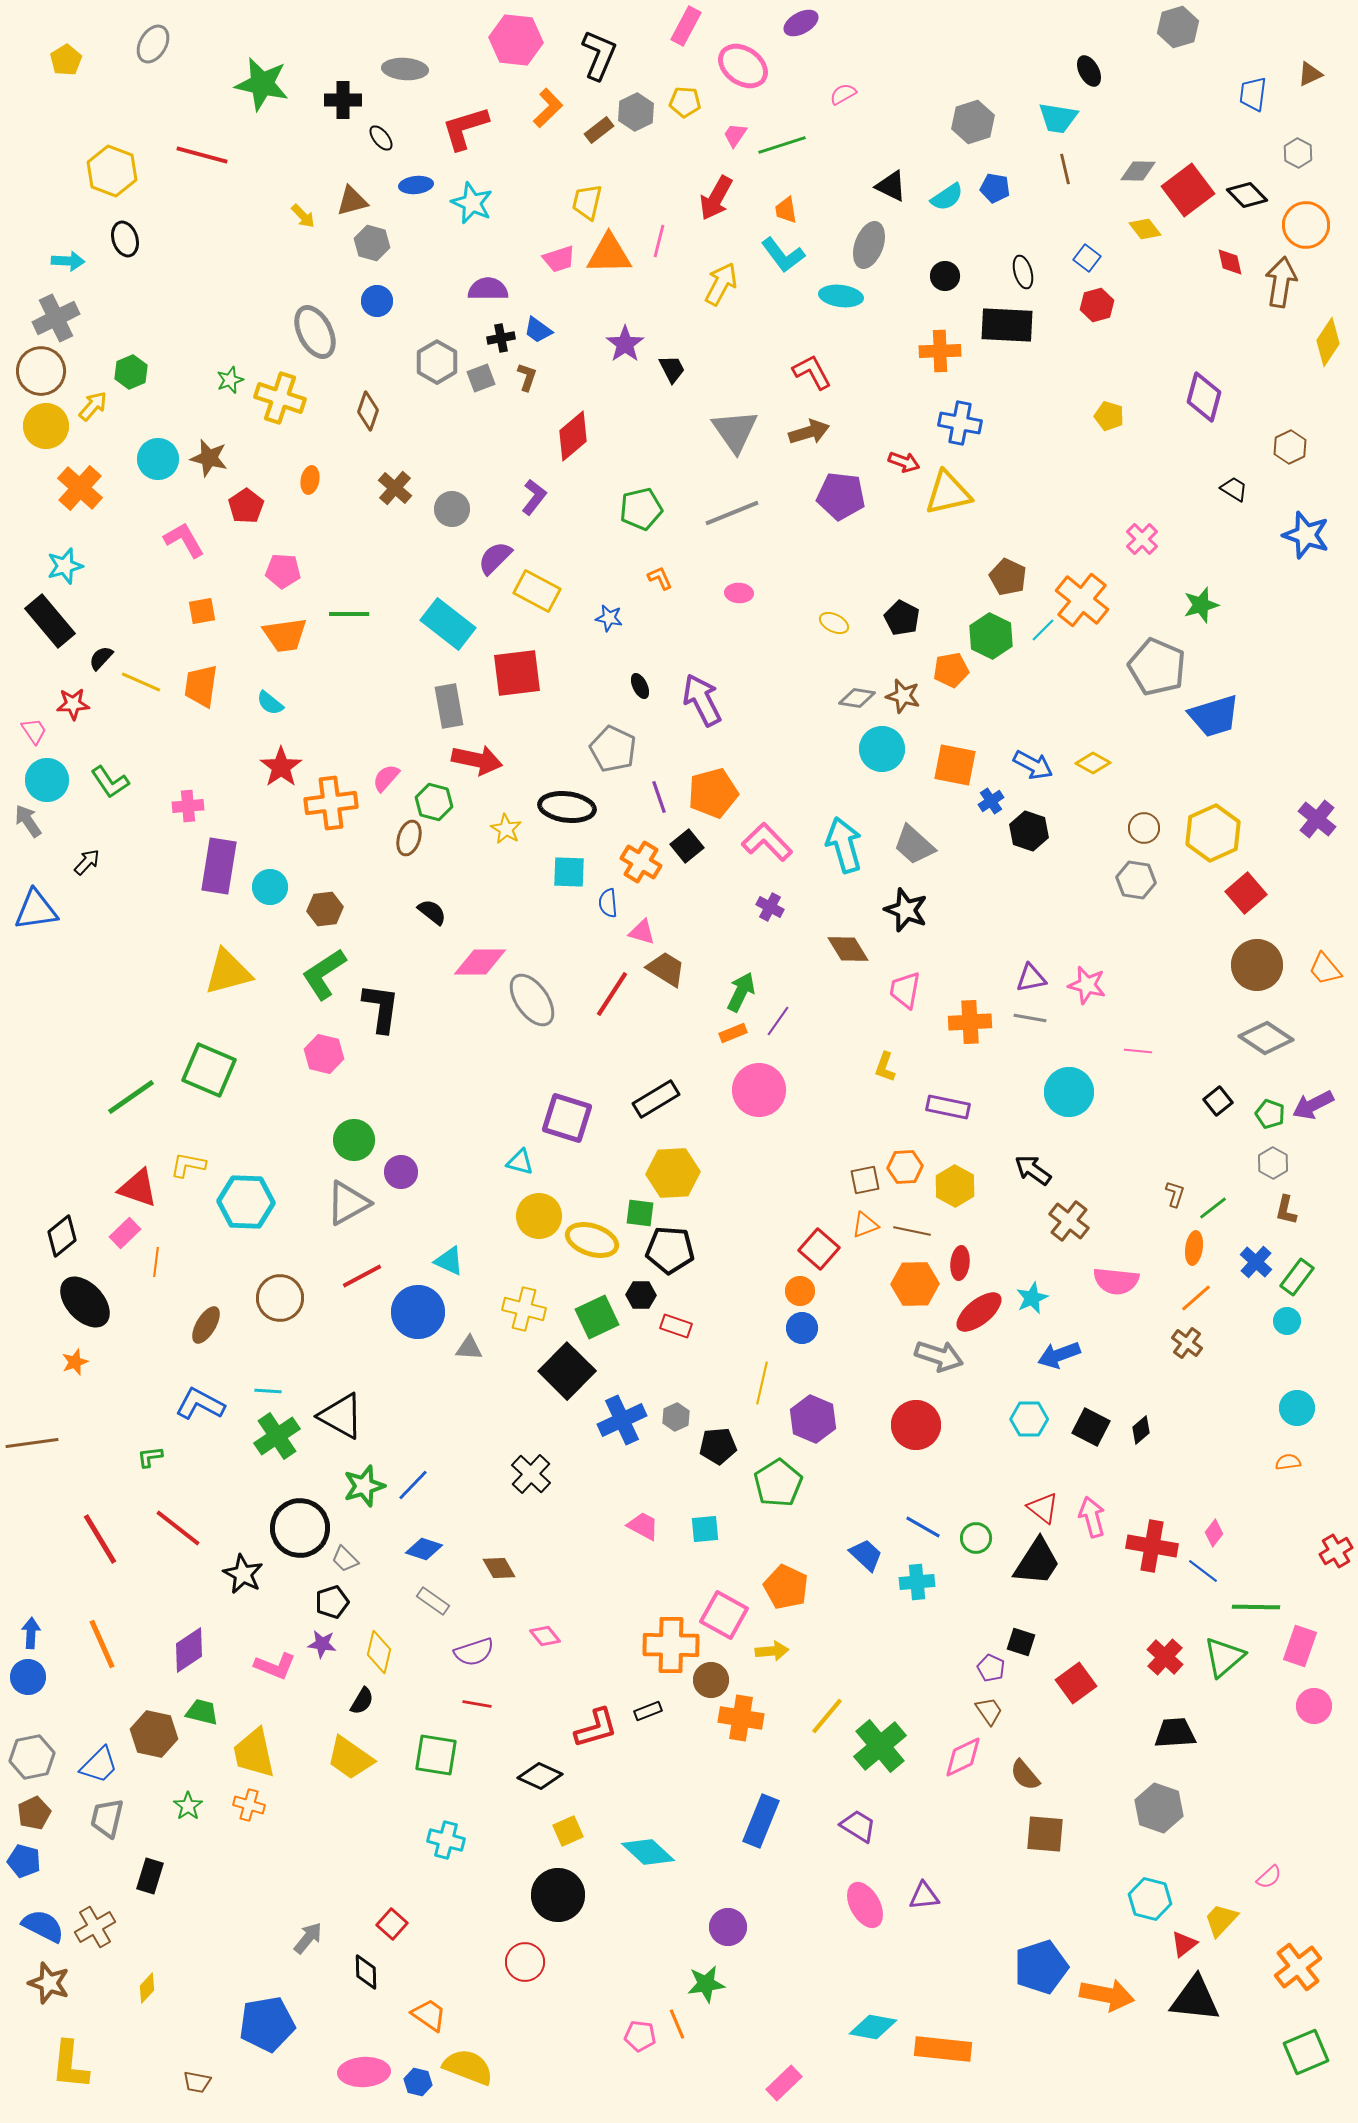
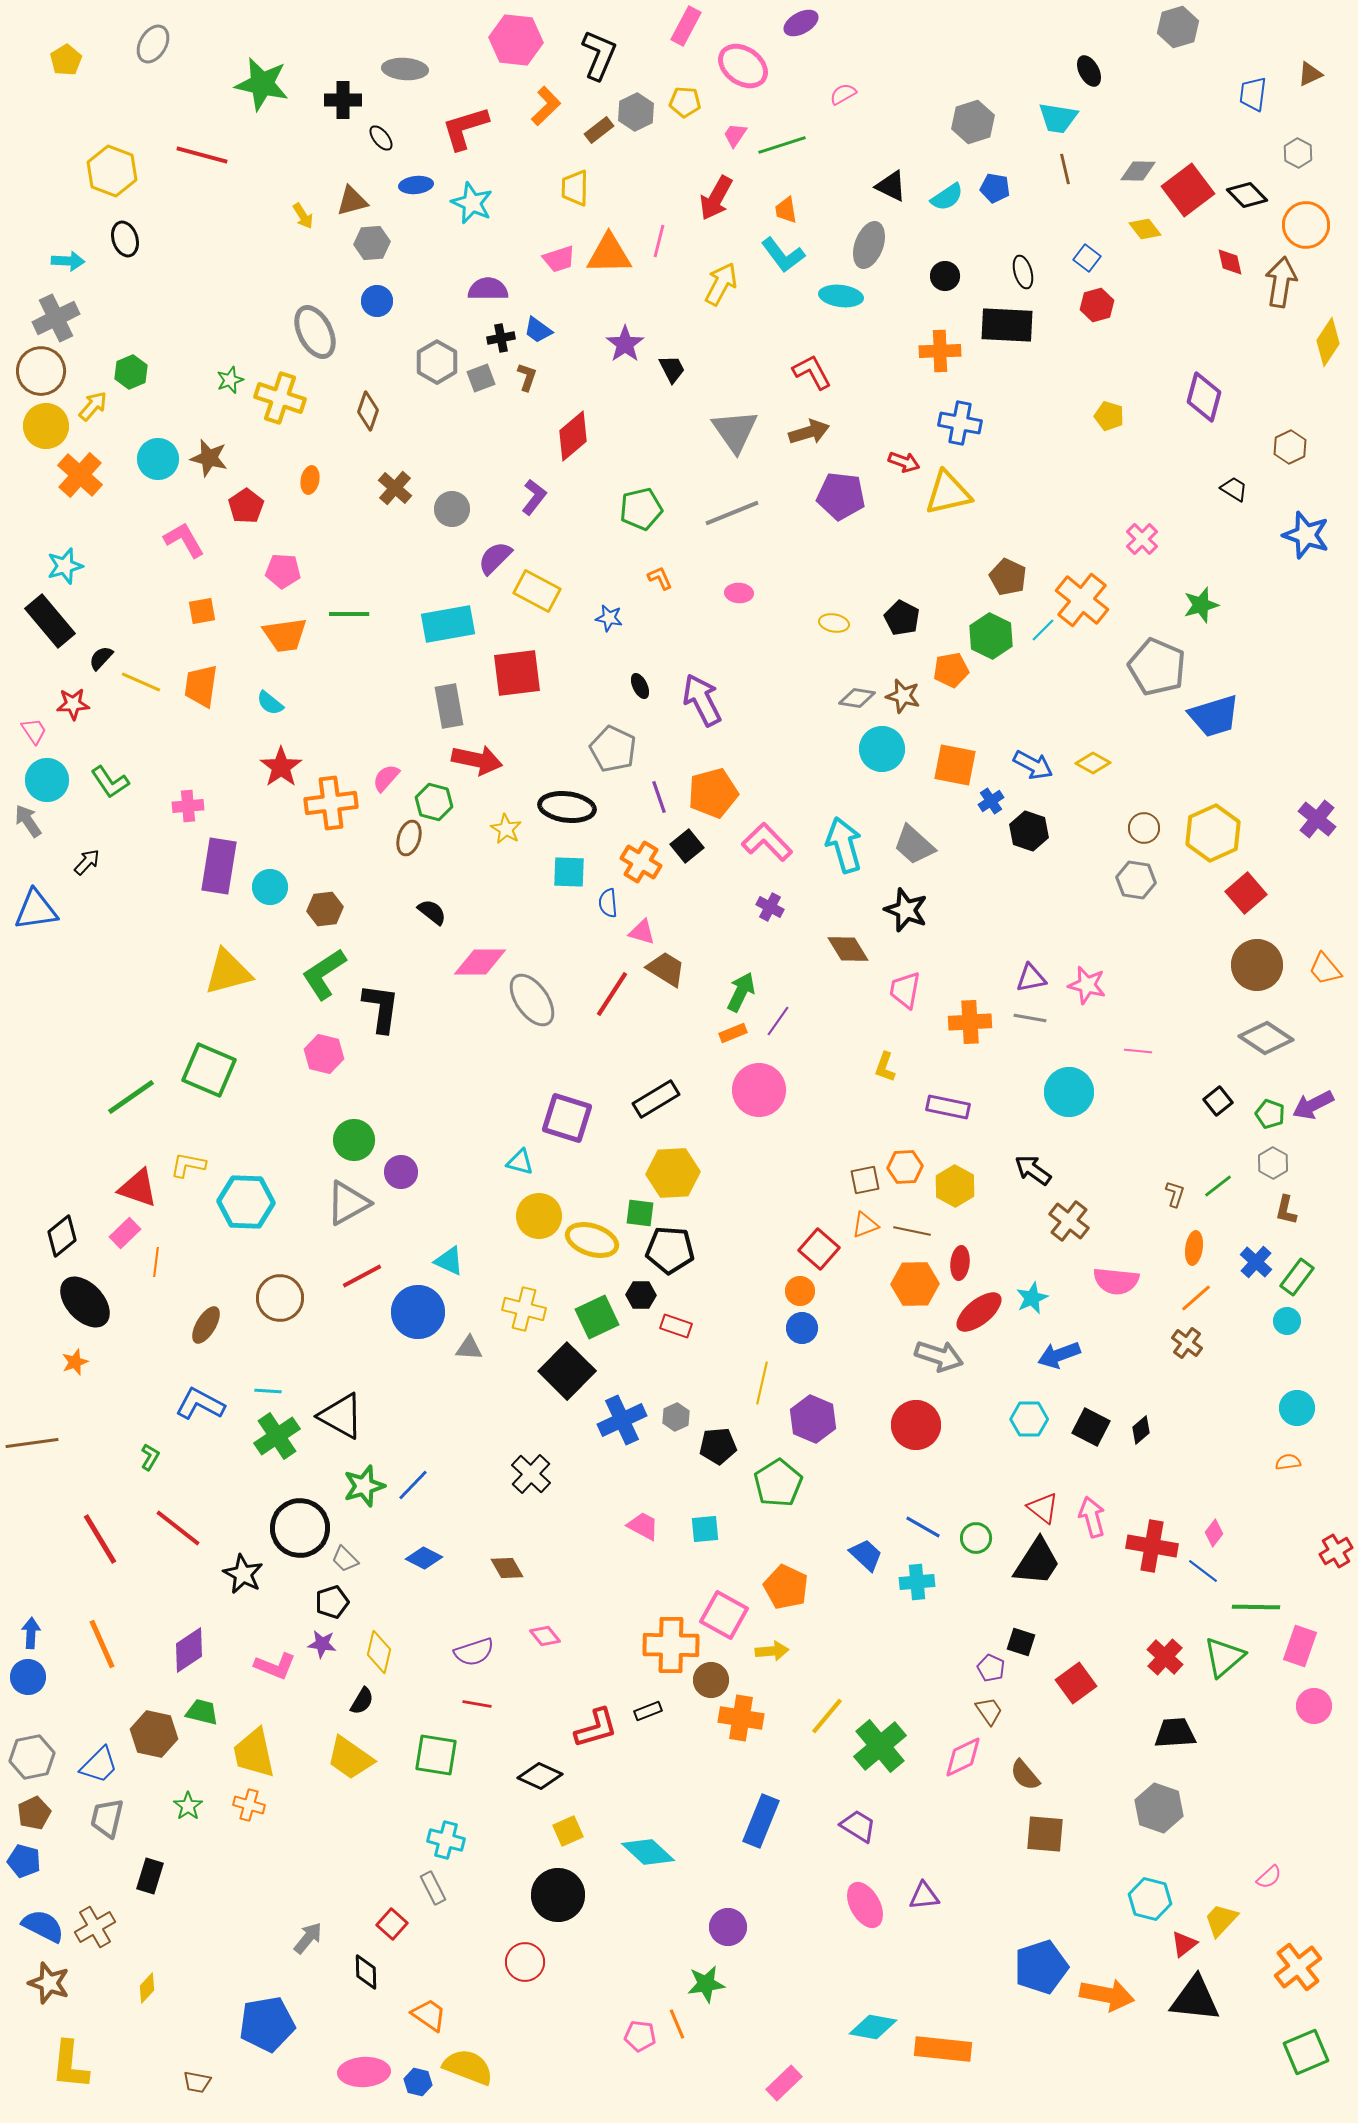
orange L-shape at (548, 108): moved 2 px left, 2 px up
yellow trapezoid at (587, 202): moved 12 px left, 14 px up; rotated 12 degrees counterclockwise
yellow arrow at (303, 216): rotated 12 degrees clockwise
gray hexagon at (372, 243): rotated 20 degrees counterclockwise
orange cross at (80, 488): moved 13 px up
yellow ellipse at (834, 623): rotated 16 degrees counterclockwise
cyan rectangle at (448, 624): rotated 48 degrees counterclockwise
green line at (1213, 1208): moved 5 px right, 22 px up
green L-shape at (150, 1457): rotated 128 degrees clockwise
blue diamond at (424, 1549): moved 9 px down; rotated 9 degrees clockwise
brown diamond at (499, 1568): moved 8 px right
gray rectangle at (433, 1601): moved 287 px down; rotated 28 degrees clockwise
